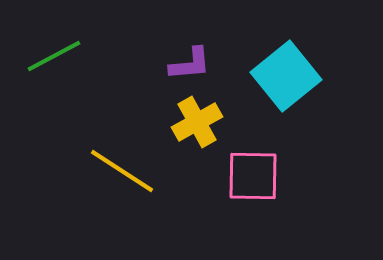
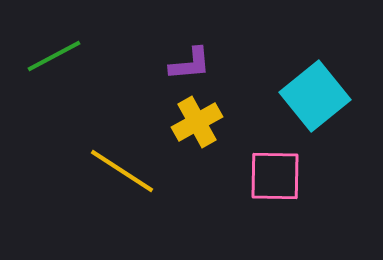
cyan square: moved 29 px right, 20 px down
pink square: moved 22 px right
